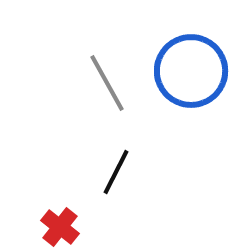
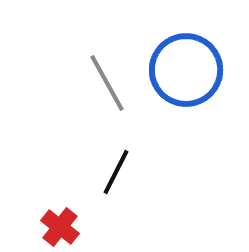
blue circle: moved 5 px left, 1 px up
